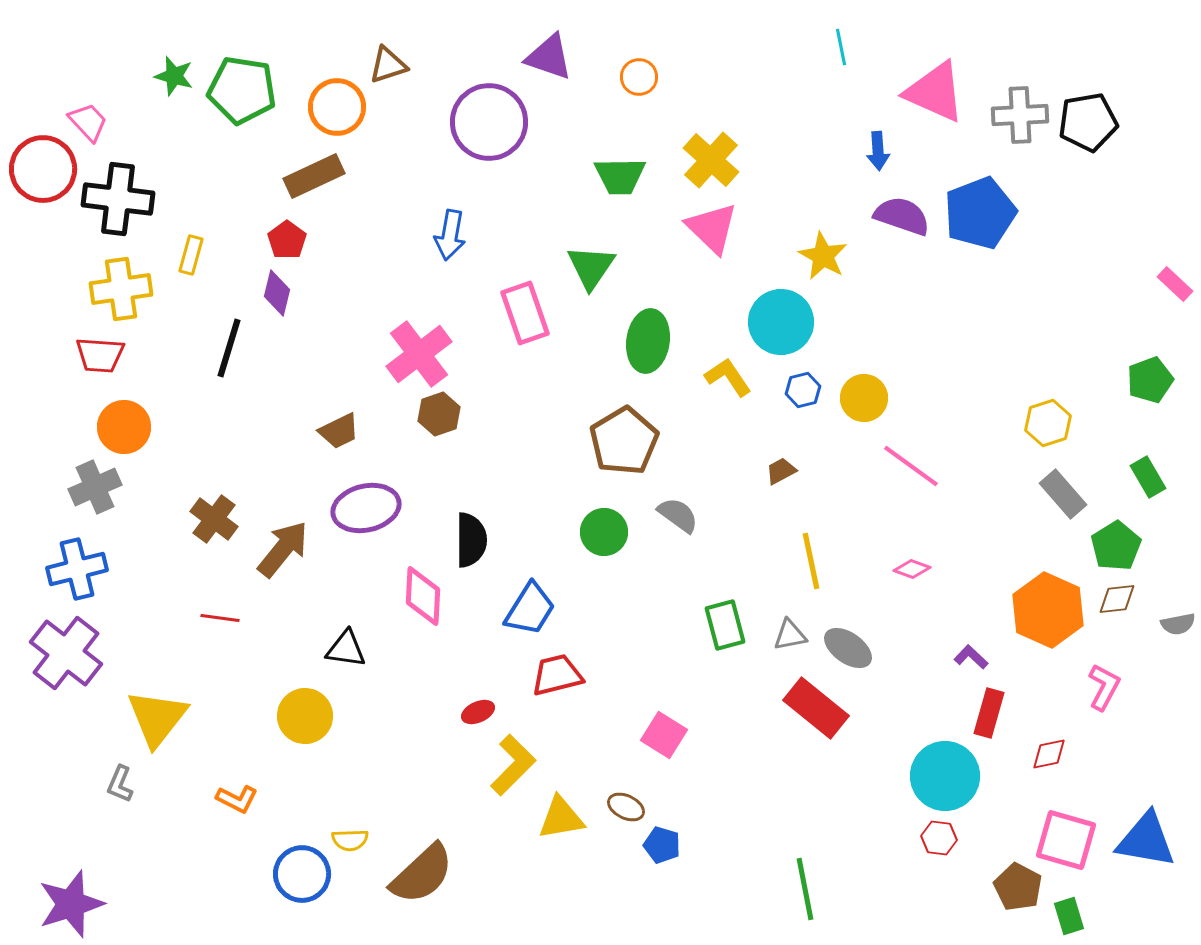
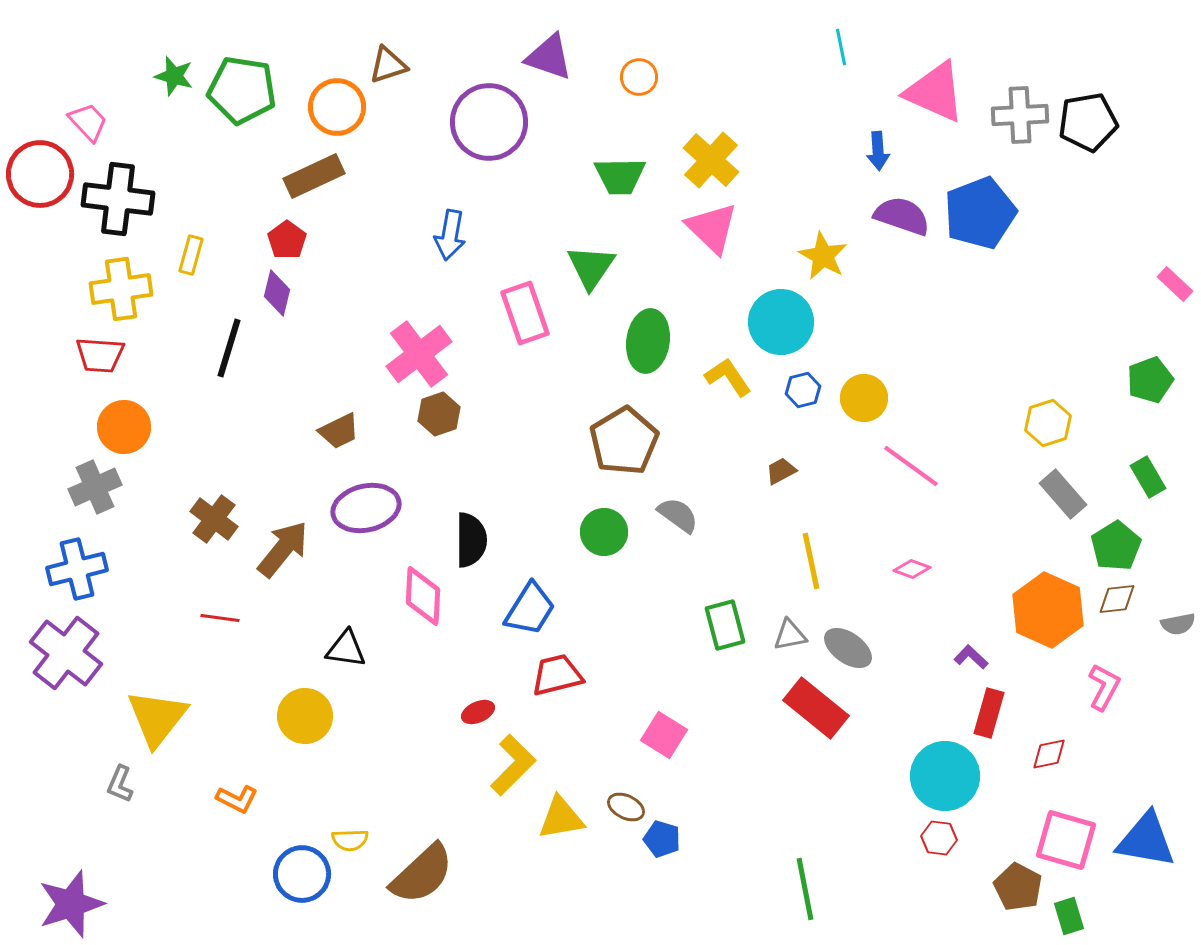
red circle at (43, 169): moved 3 px left, 5 px down
blue pentagon at (662, 845): moved 6 px up
